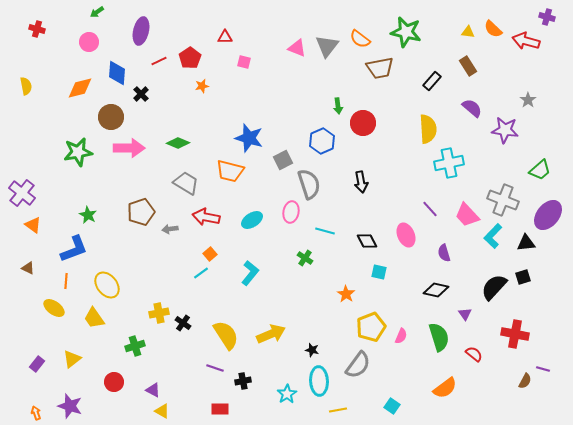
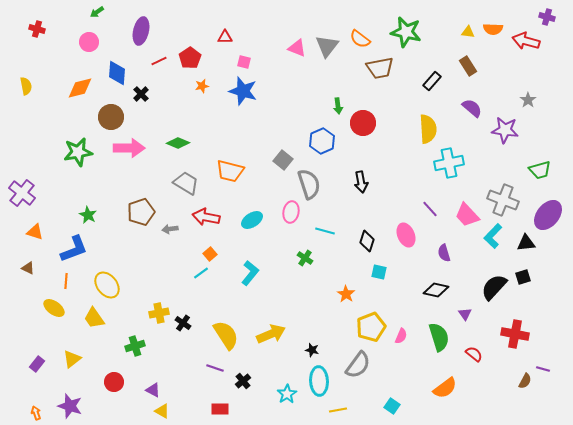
orange semicircle at (493, 29): rotated 42 degrees counterclockwise
blue star at (249, 138): moved 6 px left, 47 px up
gray square at (283, 160): rotated 24 degrees counterclockwise
green trapezoid at (540, 170): rotated 25 degrees clockwise
orange triangle at (33, 225): moved 2 px right, 7 px down; rotated 18 degrees counterclockwise
black diamond at (367, 241): rotated 45 degrees clockwise
black cross at (243, 381): rotated 28 degrees counterclockwise
